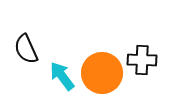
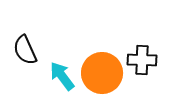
black semicircle: moved 1 px left, 1 px down
